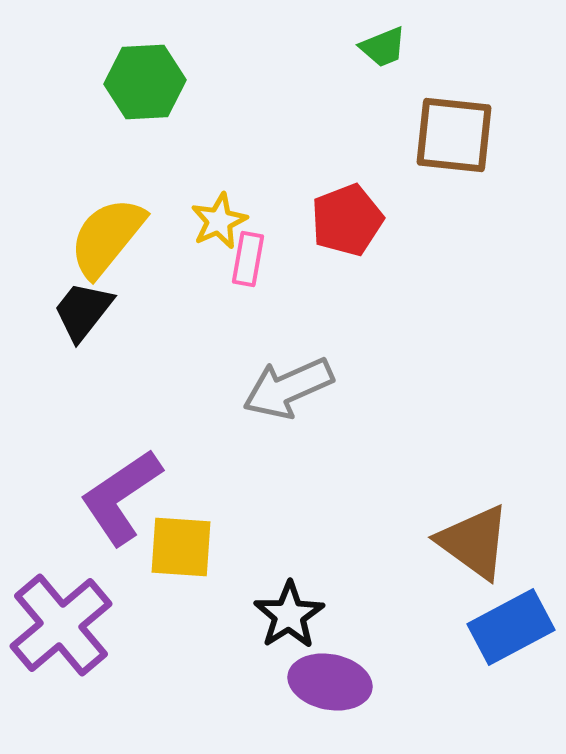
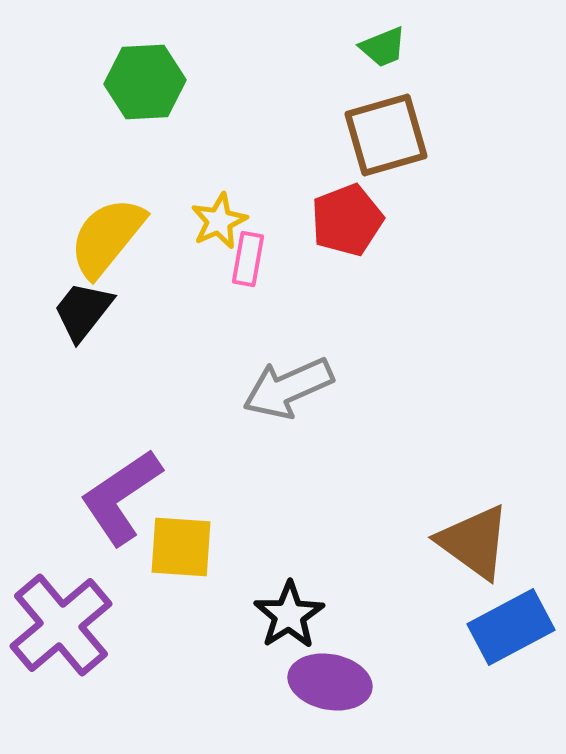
brown square: moved 68 px left; rotated 22 degrees counterclockwise
